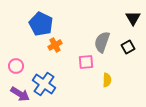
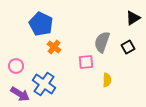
black triangle: rotated 28 degrees clockwise
orange cross: moved 1 px left, 2 px down; rotated 24 degrees counterclockwise
